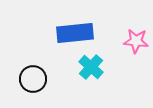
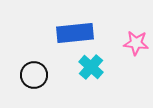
pink star: moved 2 px down
black circle: moved 1 px right, 4 px up
